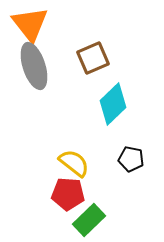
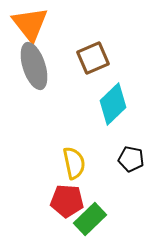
yellow semicircle: rotated 40 degrees clockwise
red pentagon: moved 1 px left, 7 px down
green rectangle: moved 1 px right, 1 px up
